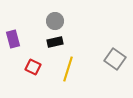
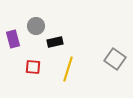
gray circle: moved 19 px left, 5 px down
red square: rotated 21 degrees counterclockwise
